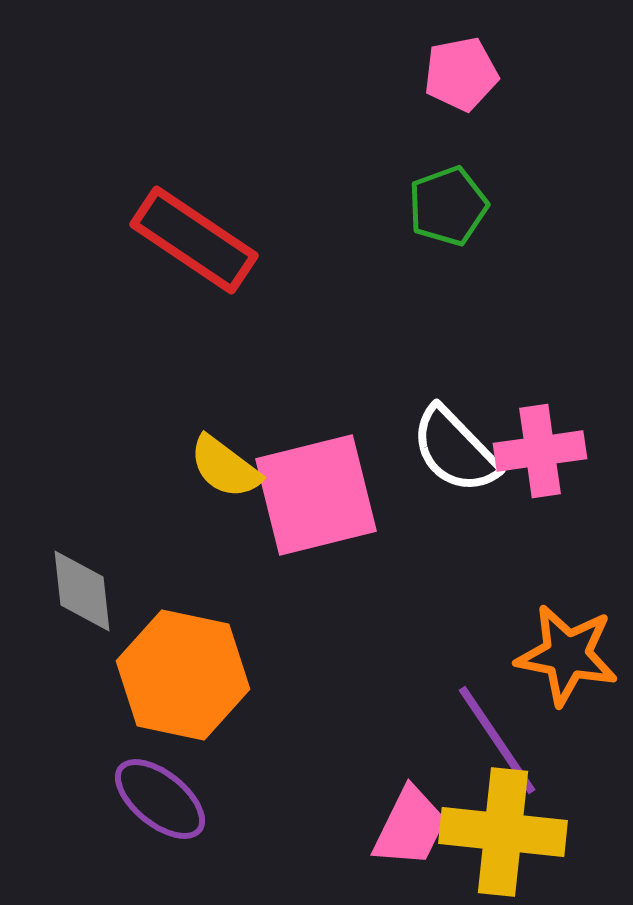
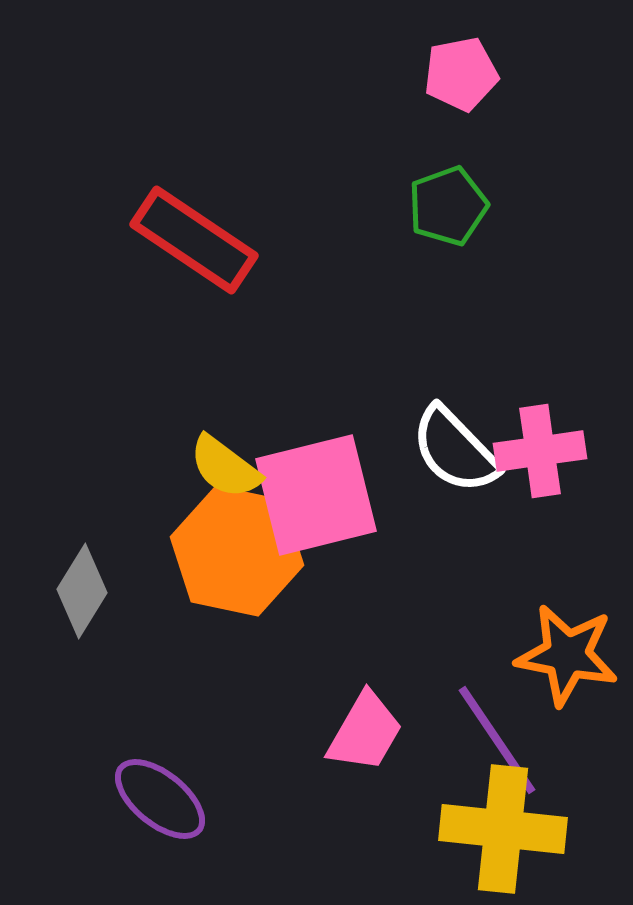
gray diamond: rotated 38 degrees clockwise
orange hexagon: moved 54 px right, 124 px up
pink trapezoid: moved 45 px left, 95 px up; rotated 4 degrees clockwise
yellow cross: moved 3 px up
